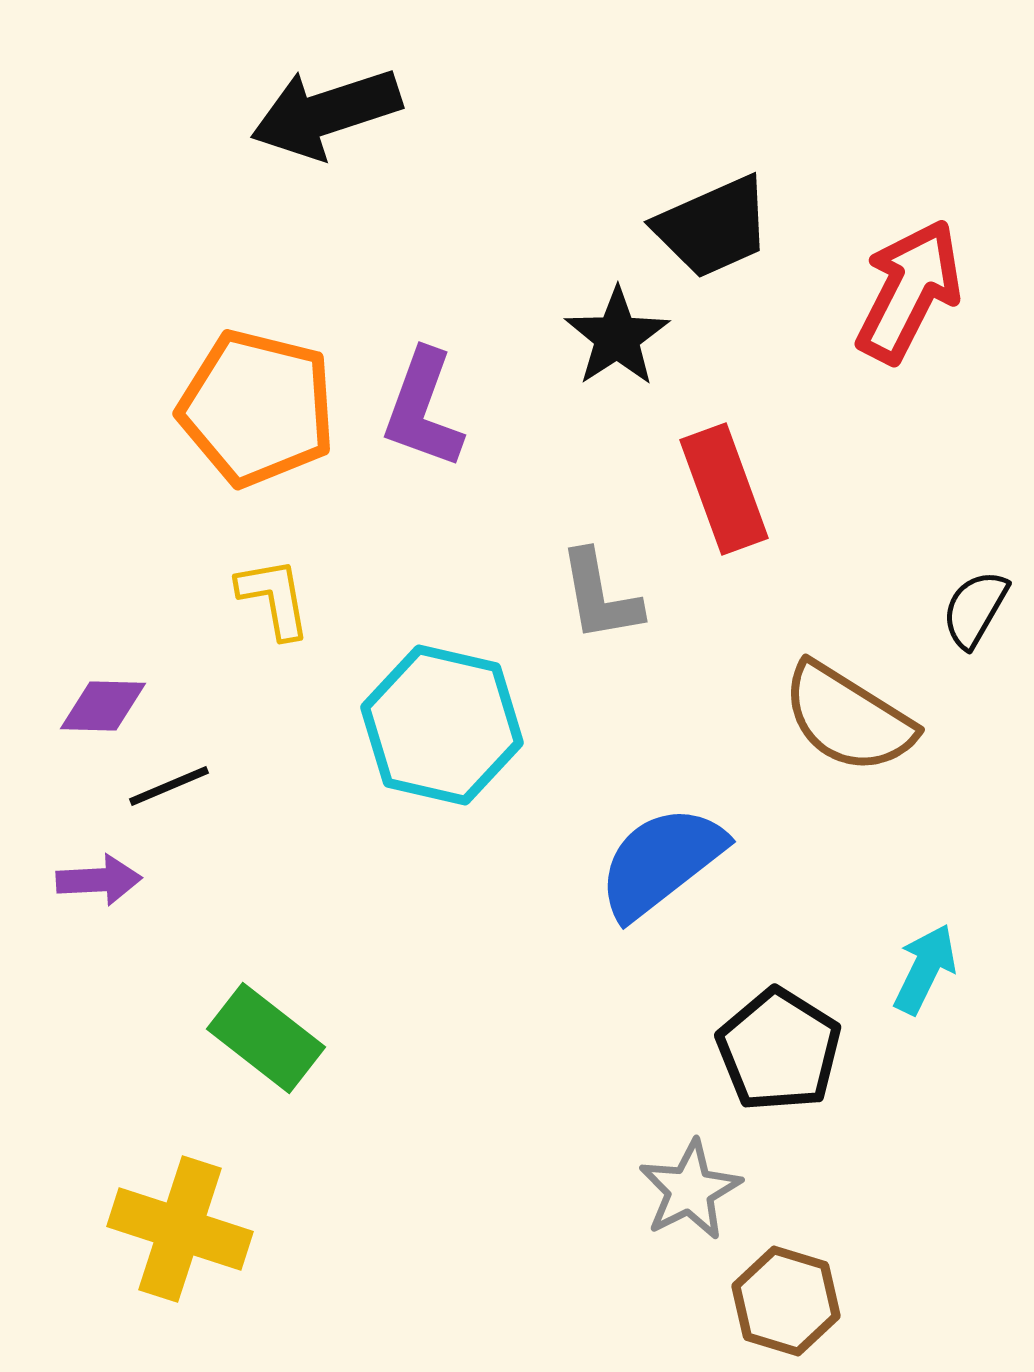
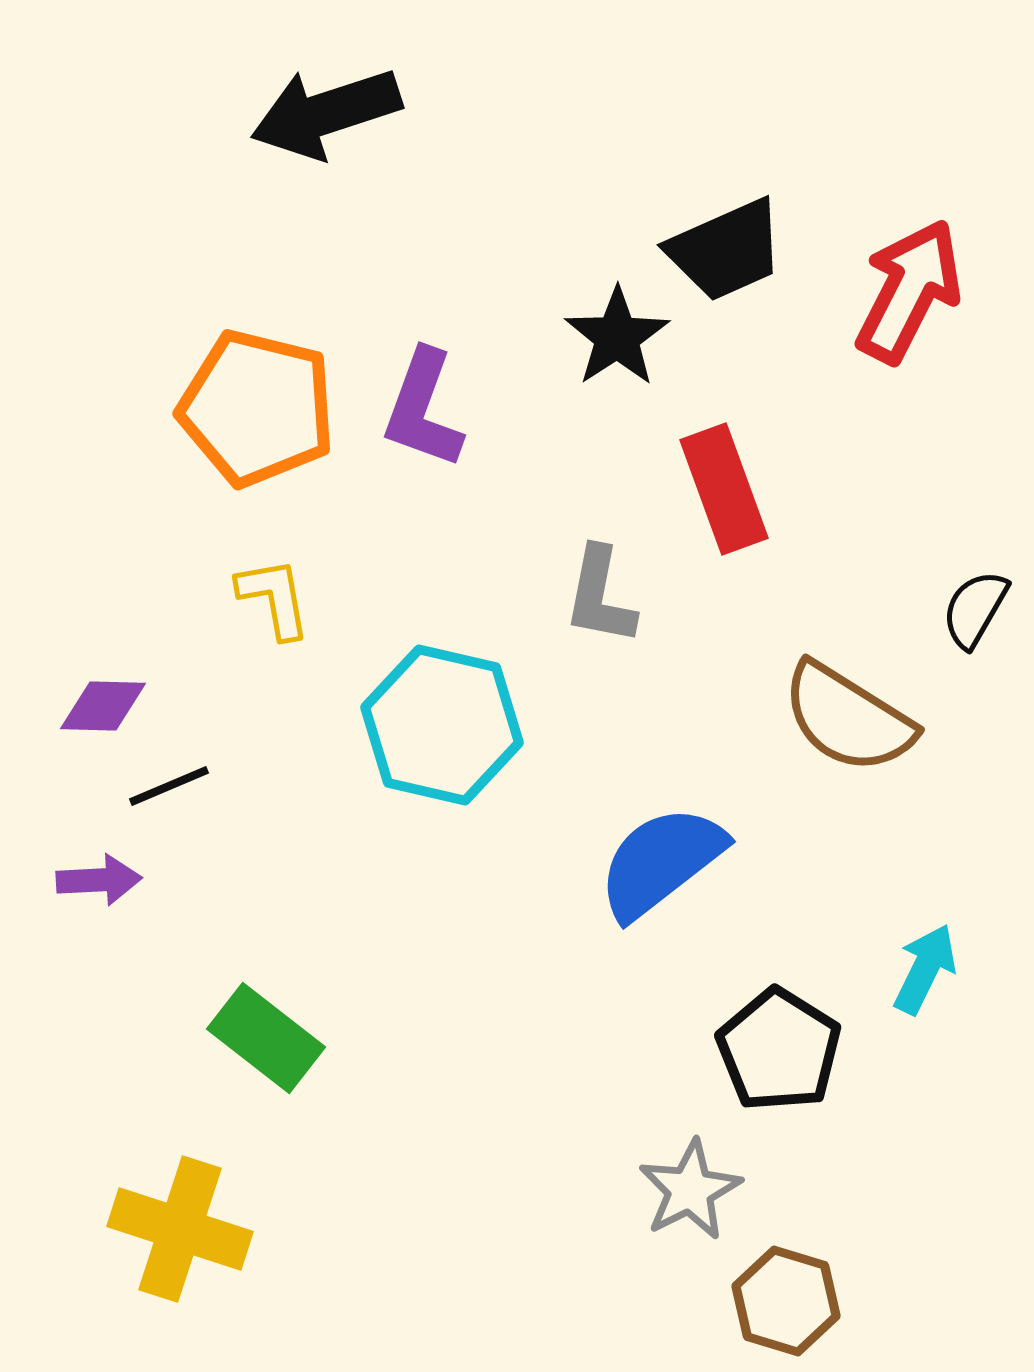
black trapezoid: moved 13 px right, 23 px down
gray L-shape: rotated 21 degrees clockwise
